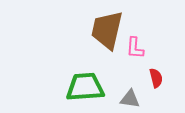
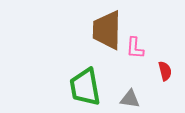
brown trapezoid: rotated 12 degrees counterclockwise
red semicircle: moved 9 px right, 7 px up
green trapezoid: rotated 96 degrees counterclockwise
